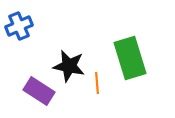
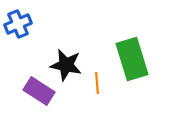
blue cross: moved 1 px left, 2 px up
green rectangle: moved 2 px right, 1 px down
black star: moved 3 px left, 1 px up
